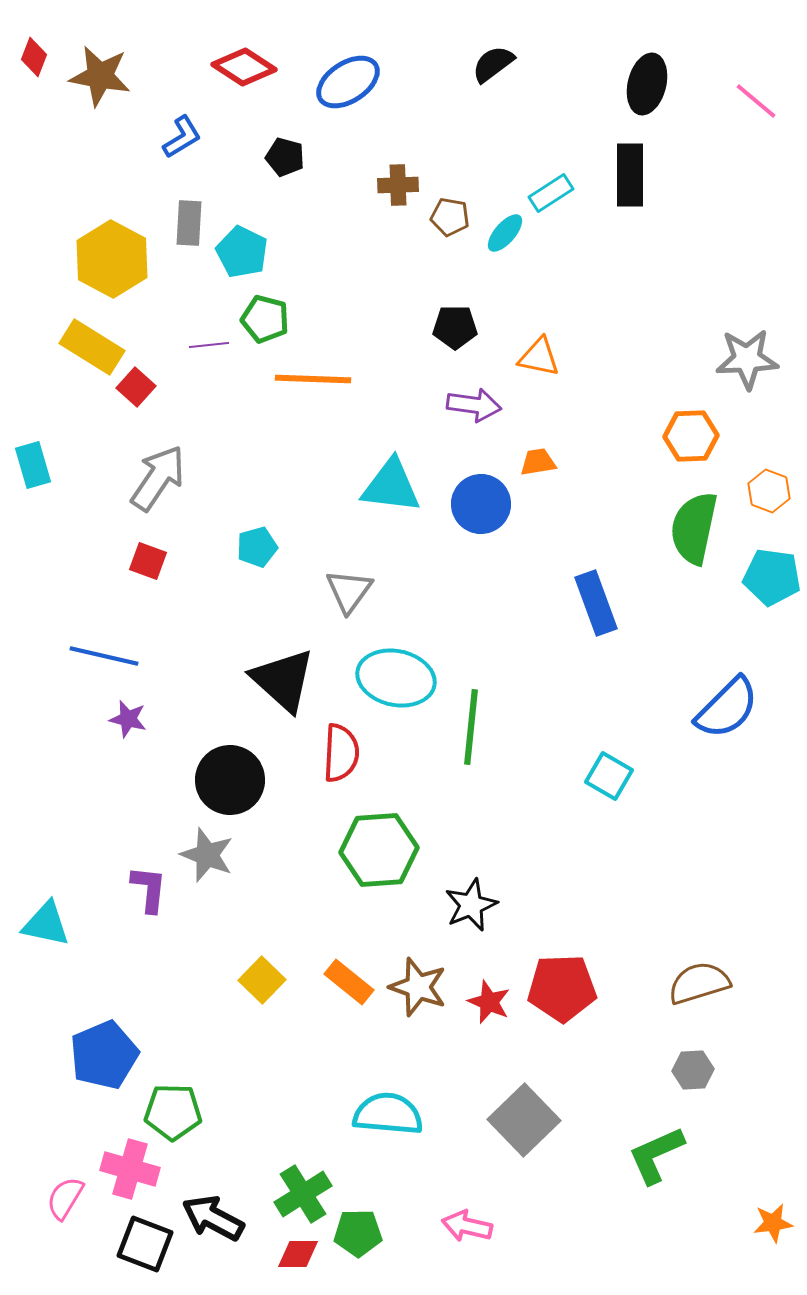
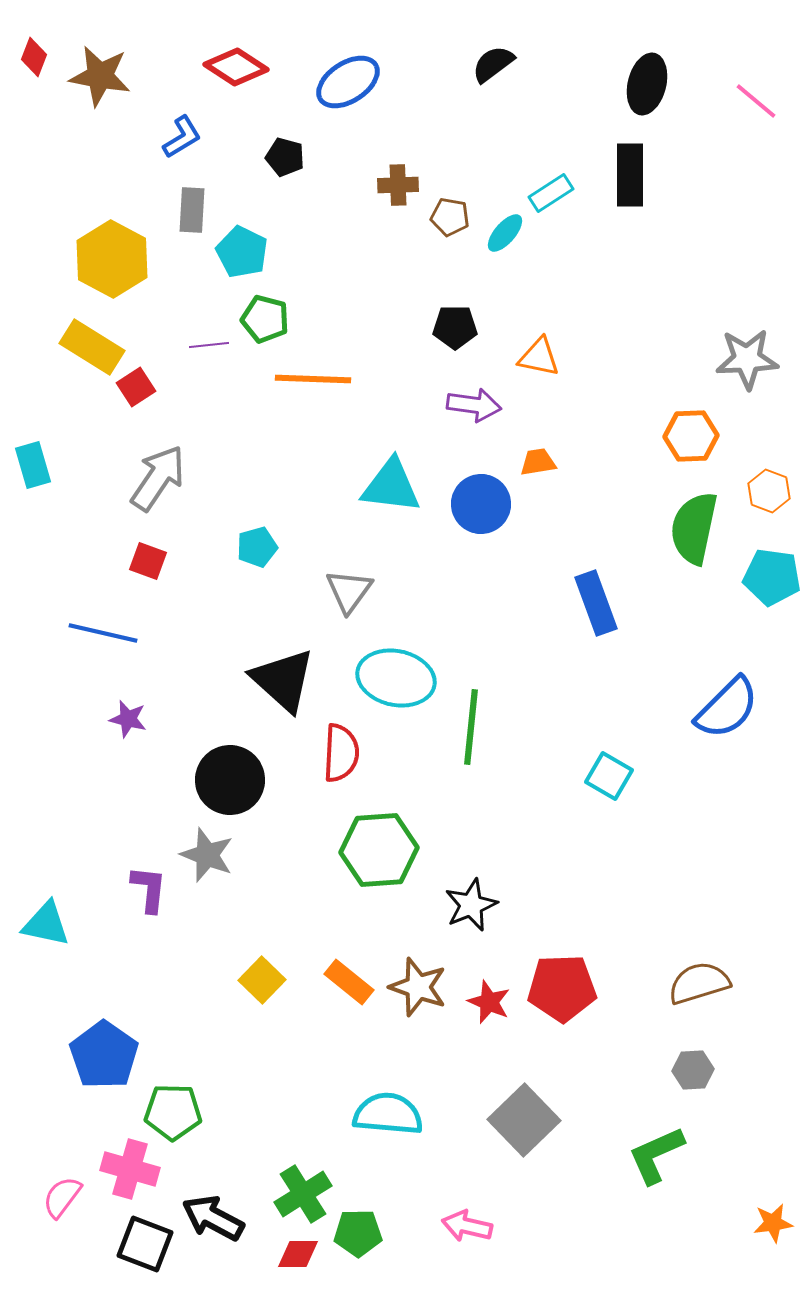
red diamond at (244, 67): moved 8 px left
gray rectangle at (189, 223): moved 3 px right, 13 px up
red square at (136, 387): rotated 15 degrees clockwise
blue line at (104, 656): moved 1 px left, 23 px up
blue pentagon at (104, 1055): rotated 14 degrees counterclockwise
pink semicircle at (65, 1198): moved 3 px left, 1 px up; rotated 6 degrees clockwise
